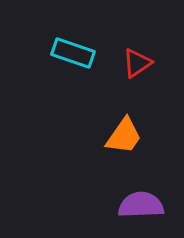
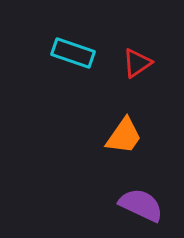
purple semicircle: rotated 27 degrees clockwise
